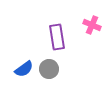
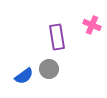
blue semicircle: moved 7 px down
